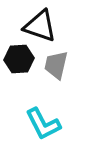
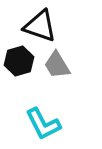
black hexagon: moved 2 px down; rotated 12 degrees counterclockwise
gray trapezoid: moved 1 px right; rotated 44 degrees counterclockwise
